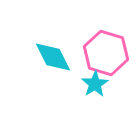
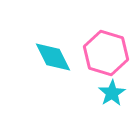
cyan star: moved 17 px right, 9 px down
